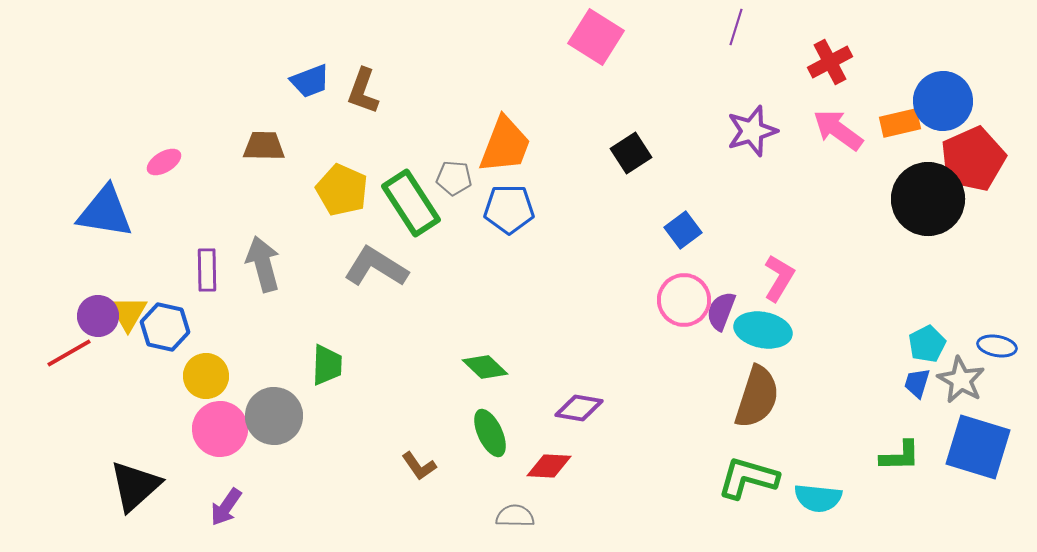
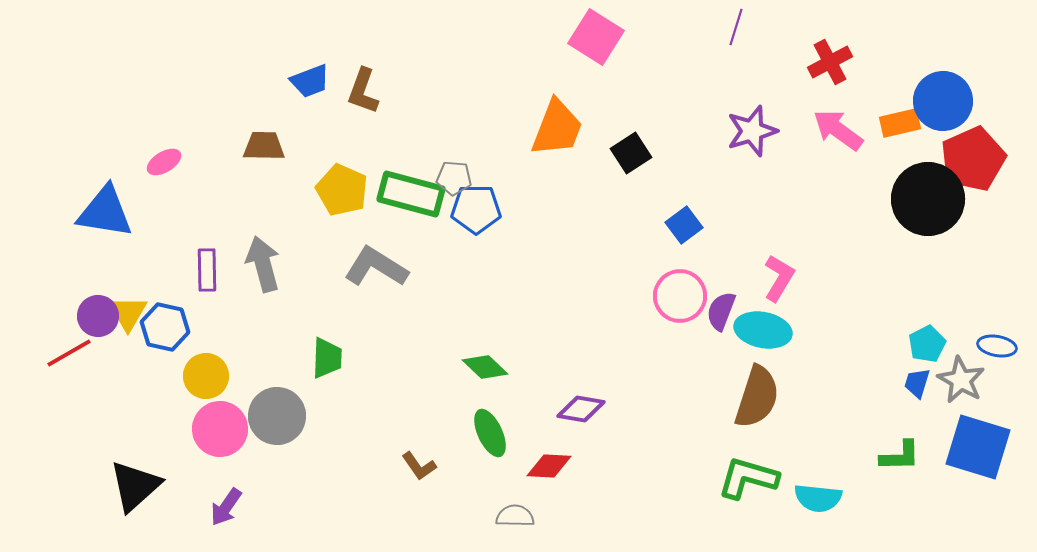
orange trapezoid at (505, 145): moved 52 px right, 17 px up
green rectangle at (411, 203): moved 9 px up; rotated 42 degrees counterclockwise
blue pentagon at (509, 209): moved 33 px left
blue square at (683, 230): moved 1 px right, 5 px up
pink circle at (684, 300): moved 4 px left, 4 px up
green trapezoid at (327, 365): moved 7 px up
purple diamond at (579, 408): moved 2 px right, 1 px down
gray circle at (274, 416): moved 3 px right
